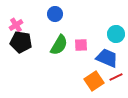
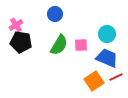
cyan circle: moved 9 px left
